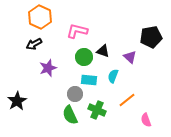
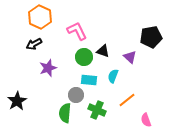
pink L-shape: rotated 50 degrees clockwise
gray circle: moved 1 px right, 1 px down
green semicircle: moved 5 px left, 2 px up; rotated 30 degrees clockwise
